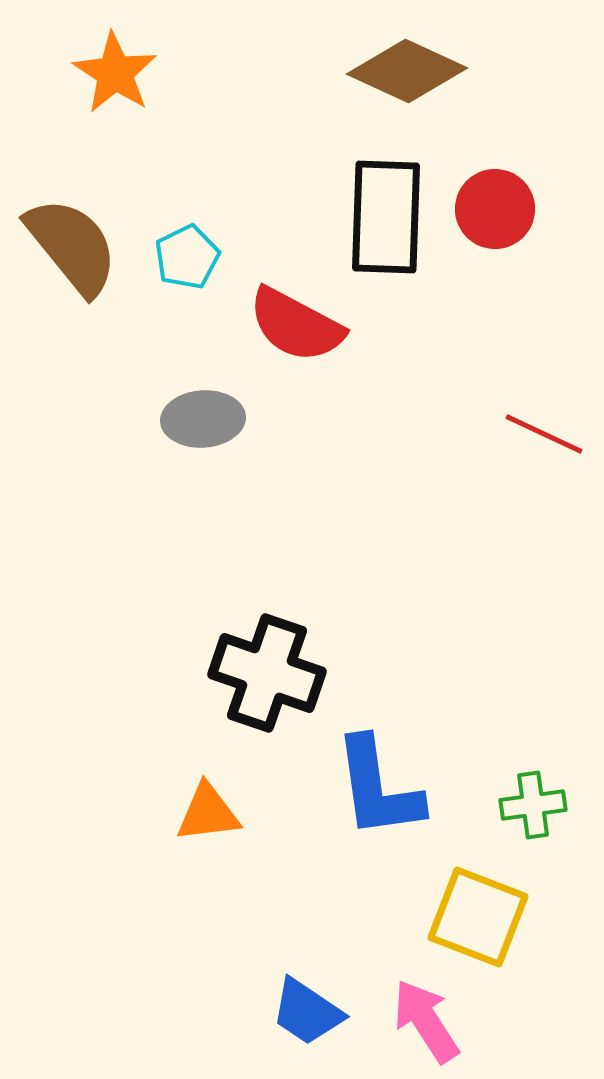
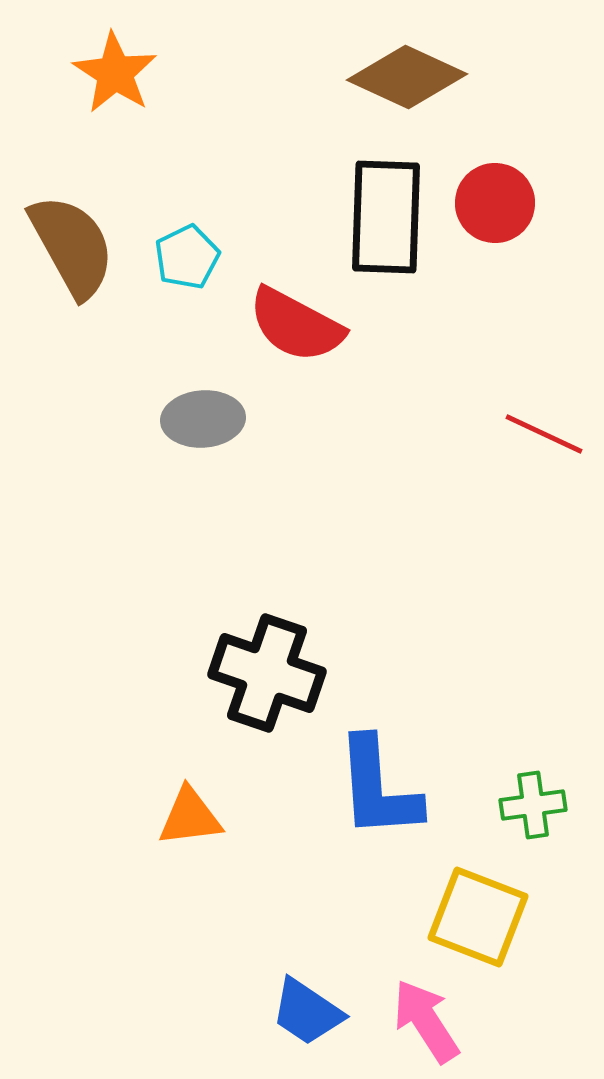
brown diamond: moved 6 px down
red circle: moved 6 px up
brown semicircle: rotated 10 degrees clockwise
blue L-shape: rotated 4 degrees clockwise
orange triangle: moved 18 px left, 4 px down
